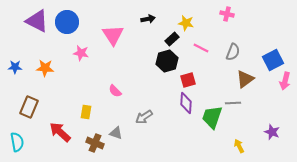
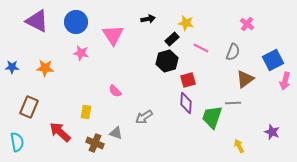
pink cross: moved 20 px right, 10 px down; rotated 24 degrees clockwise
blue circle: moved 9 px right
blue star: moved 3 px left
